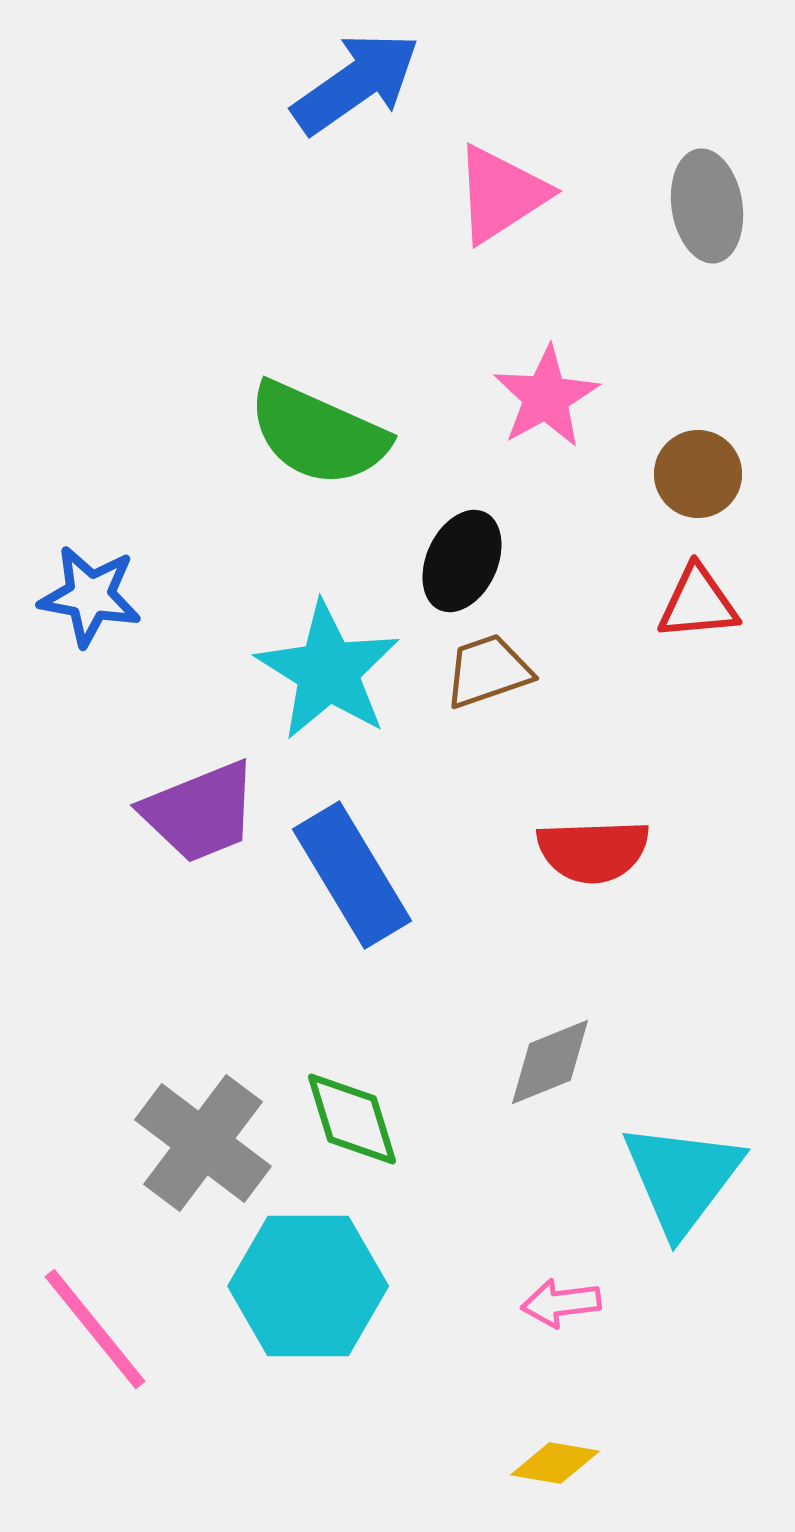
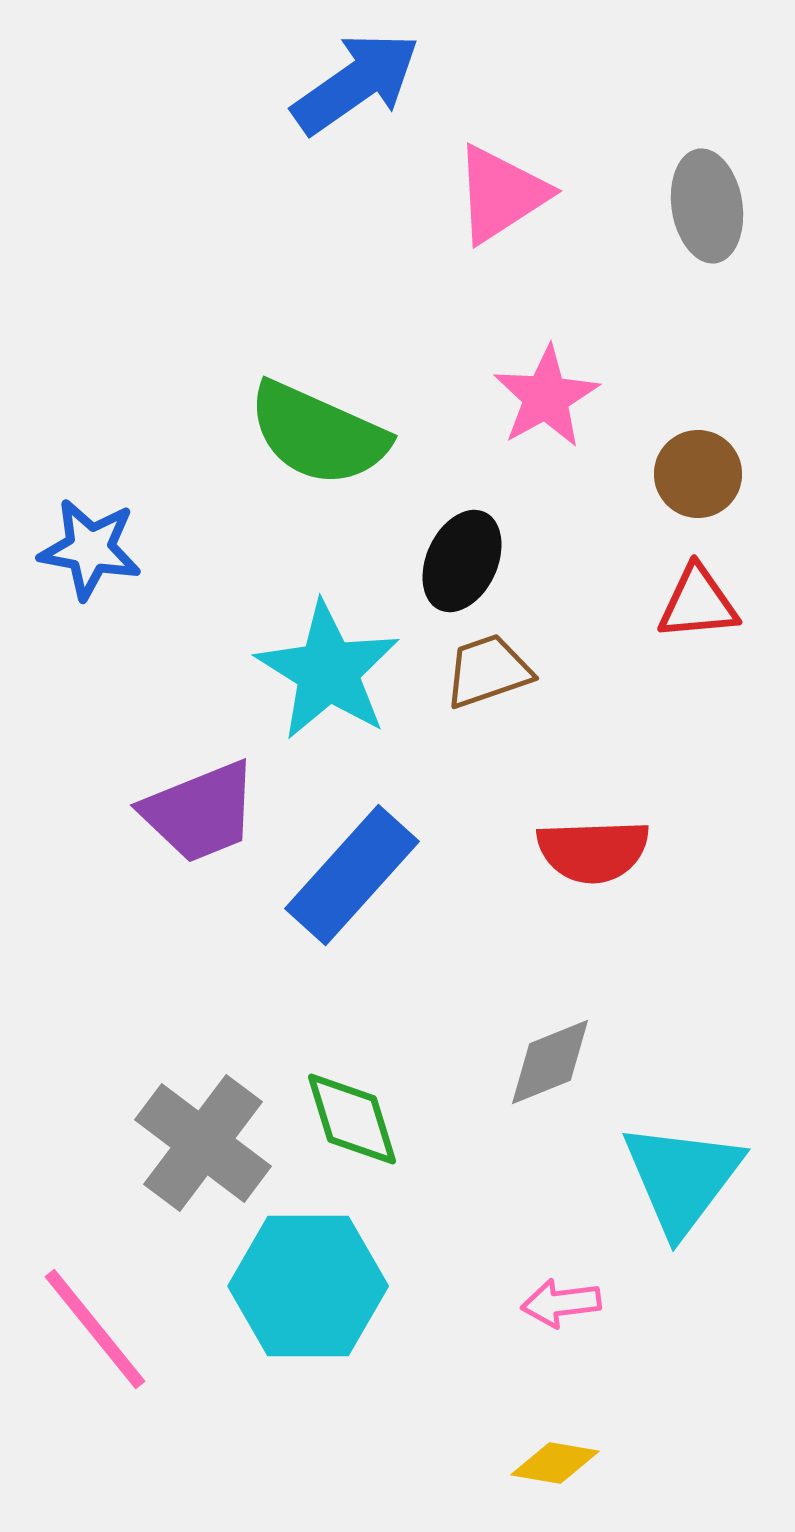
blue star: moved 47 px up
blue rectangle: rotated 73 degrees clockwise
